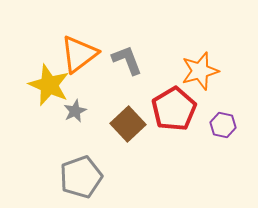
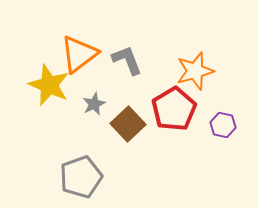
orange star: moved 5 px left
gray star: moved 19 px right, 7 px up
